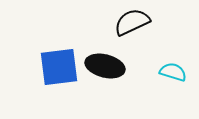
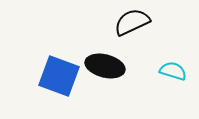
blue square: moved 9 px down; rotated 27 degrees clockwise
cyan semicircle: moved 1 px up
